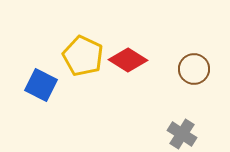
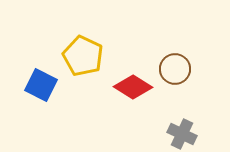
red diamond: moved 5 px right, 27 px down
brown circle: moved 19 px left
gray cross: rotated 8 degrees counterclockwise
